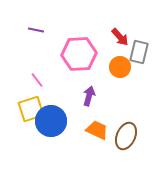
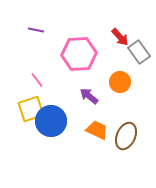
gray rectangle: rotated 50 degrees counterclockwise
orange circle: moved 15 px down
purple arrow: rotated 66 degrees counterclockwise
